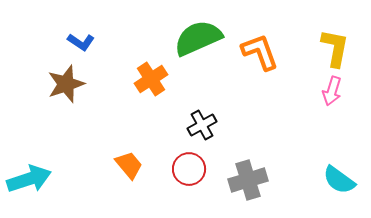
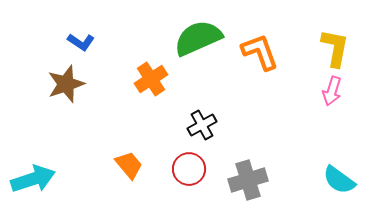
cyan arrow: moved 4 px right
